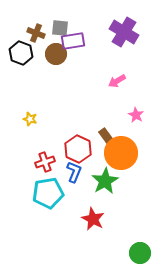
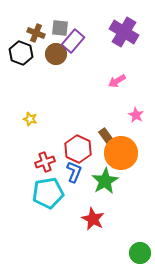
purple rectangle: rotated 40 degrees counterclockwise
